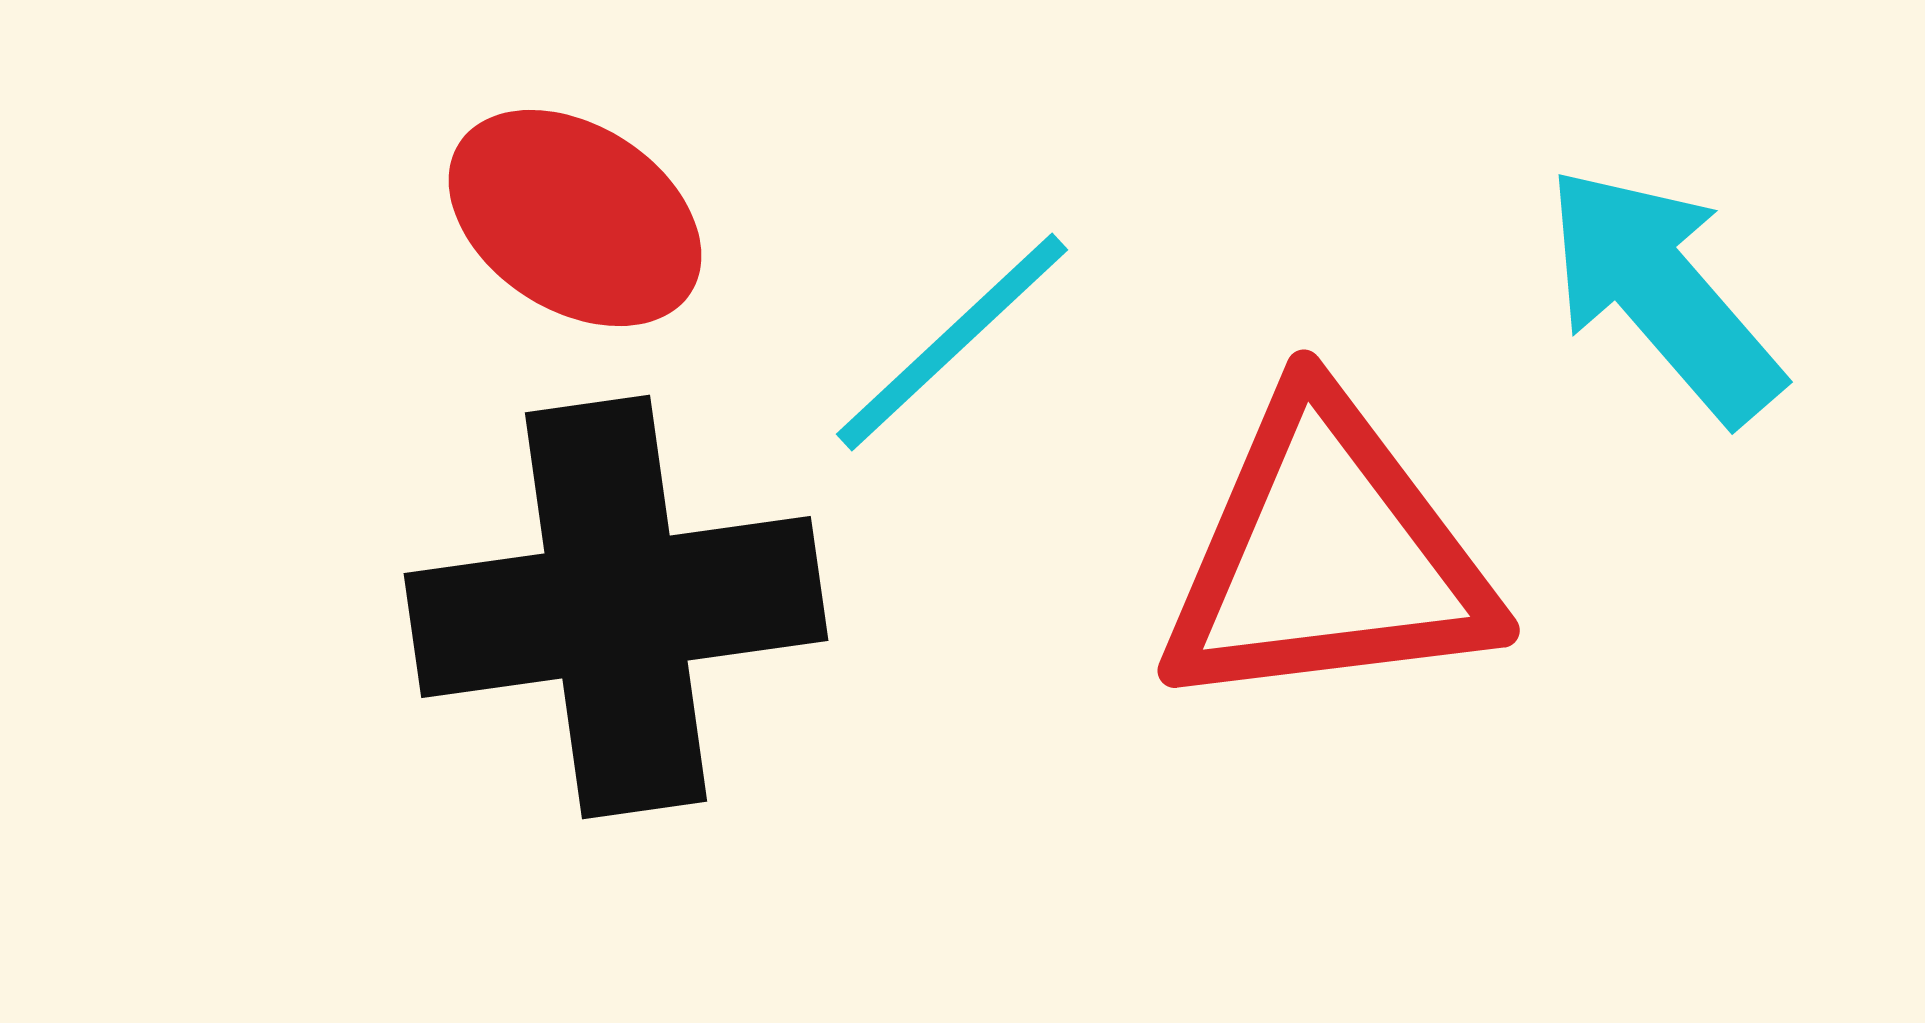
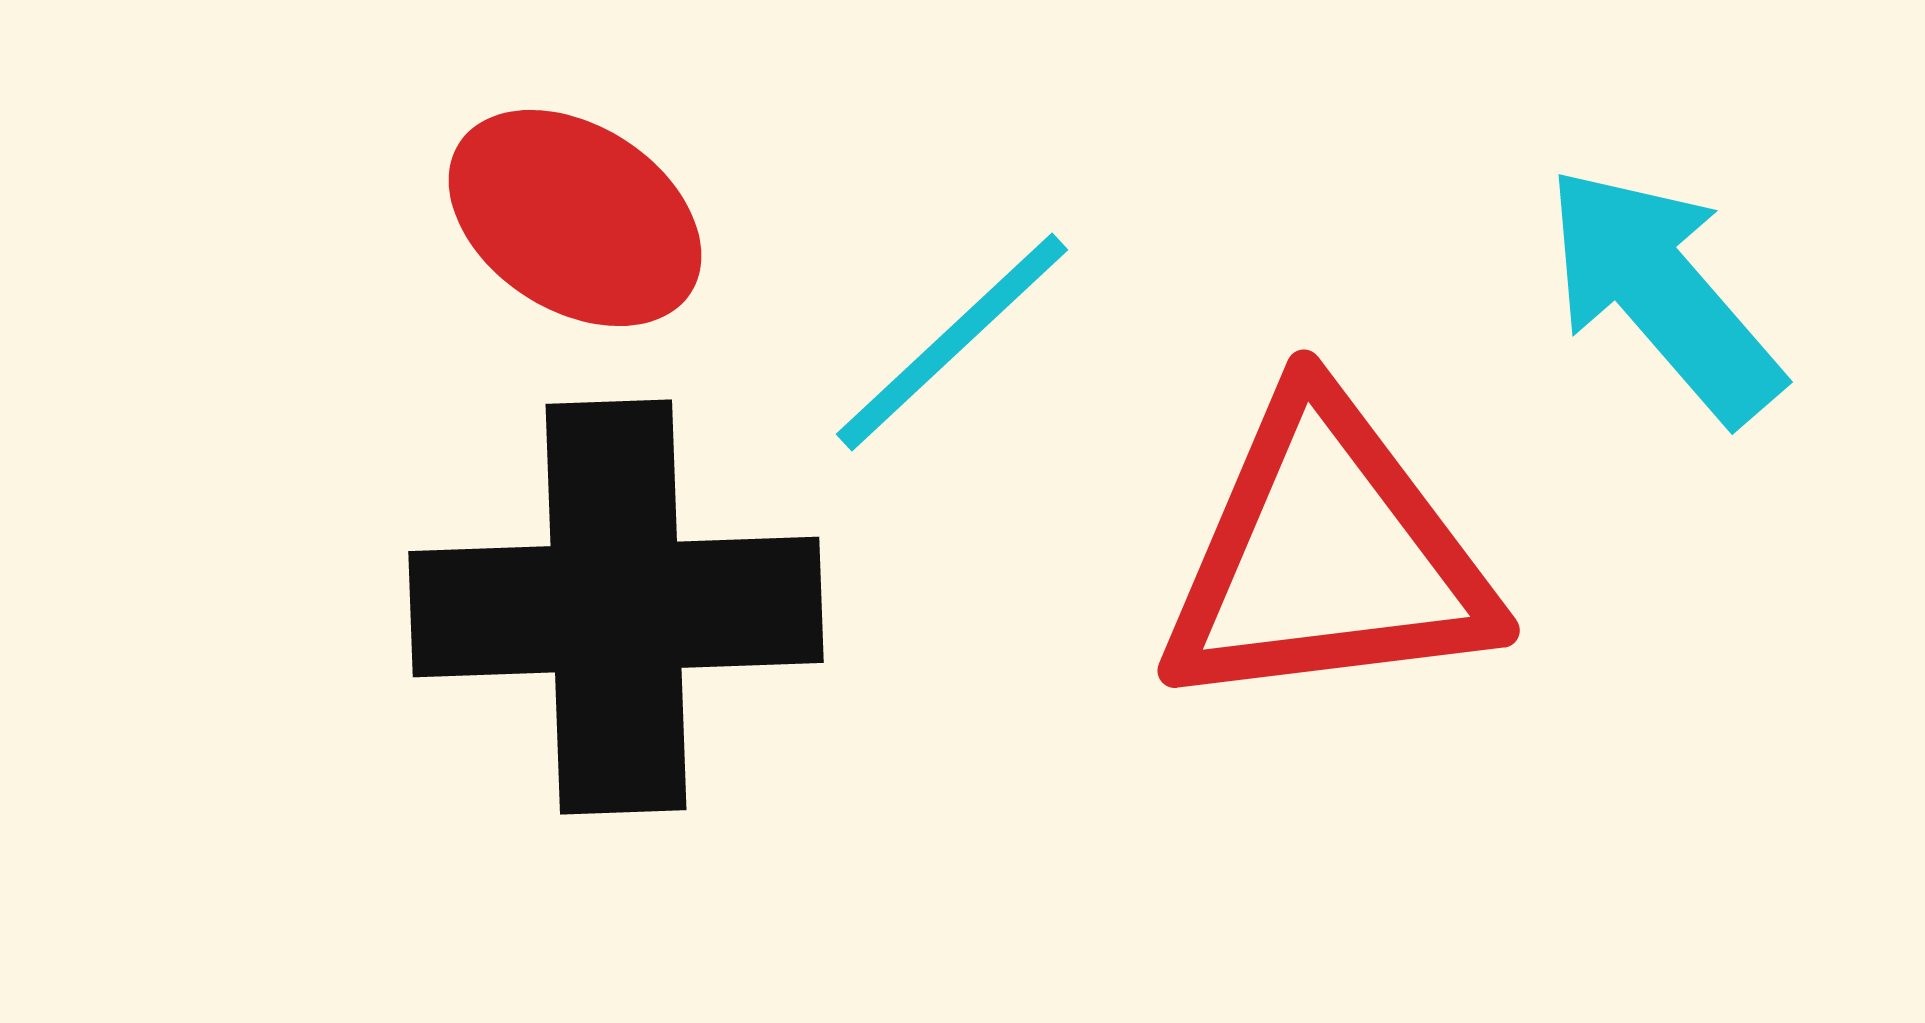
black cross: rotated 6 degrees clockwise
